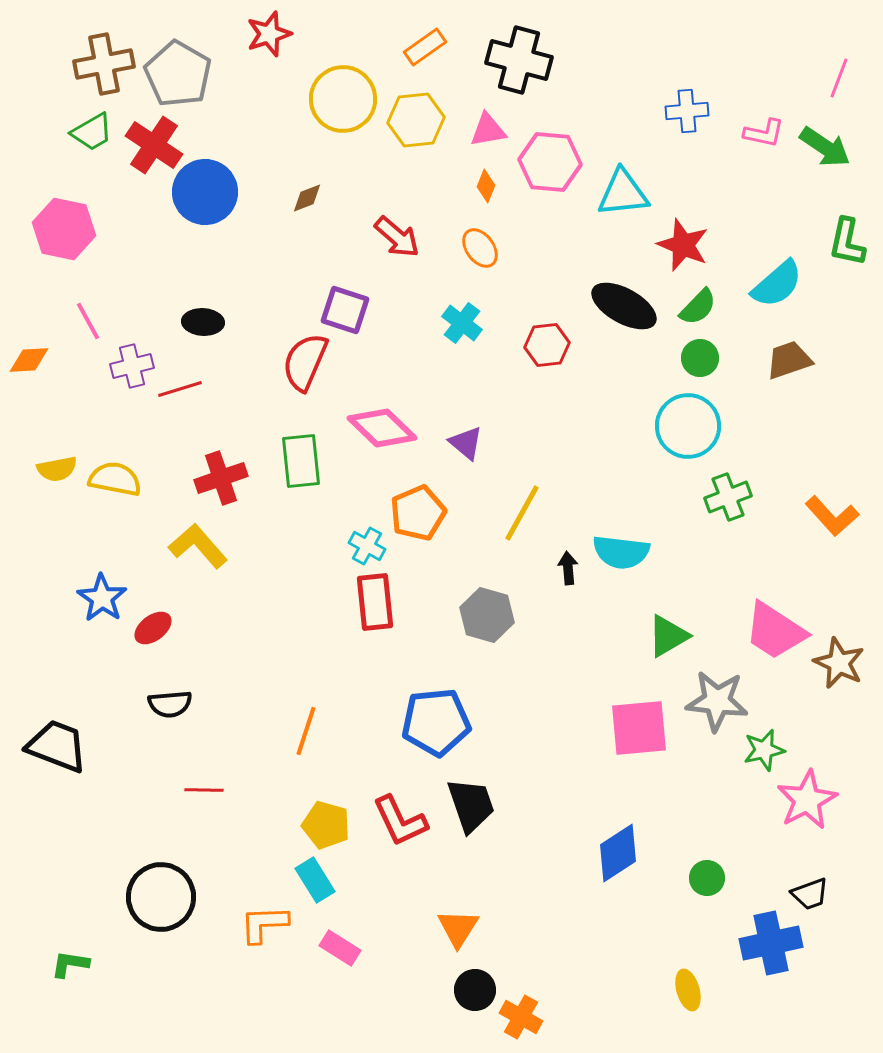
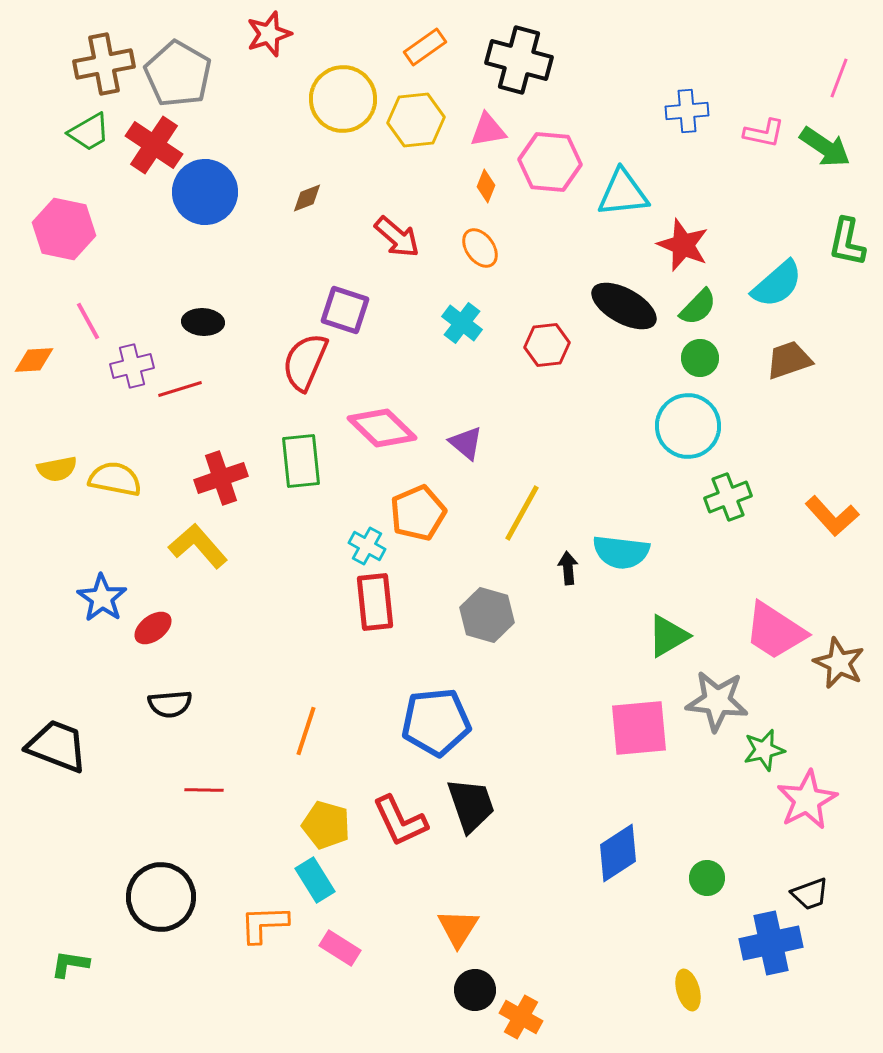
green trapezoid at (92, 132): moved 3 px left
orange diamond at (29, 360): moved 5 px right
